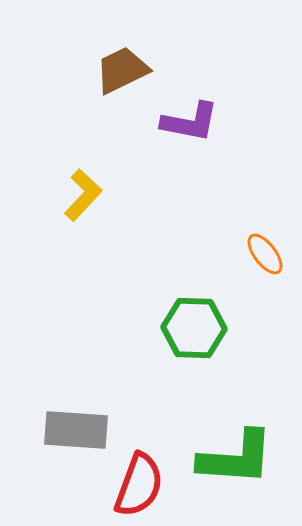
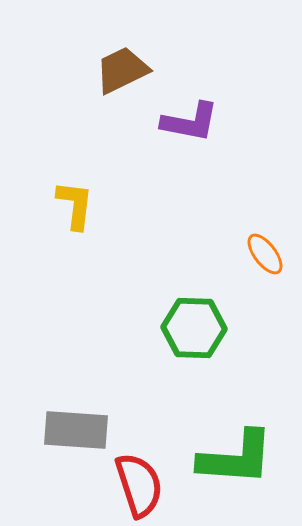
yellow L-shape: moved 8 px left, 10 px down; rotated 36 degrees counterclockwise
red semicircle: rotated 38 degrees counterclockwise
